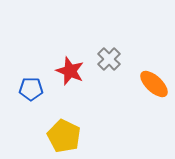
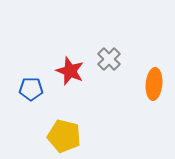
orange ellipse: rotated 52 degrees clockwise
yellow pentagon: rotated 12 degrees counterclockwise
